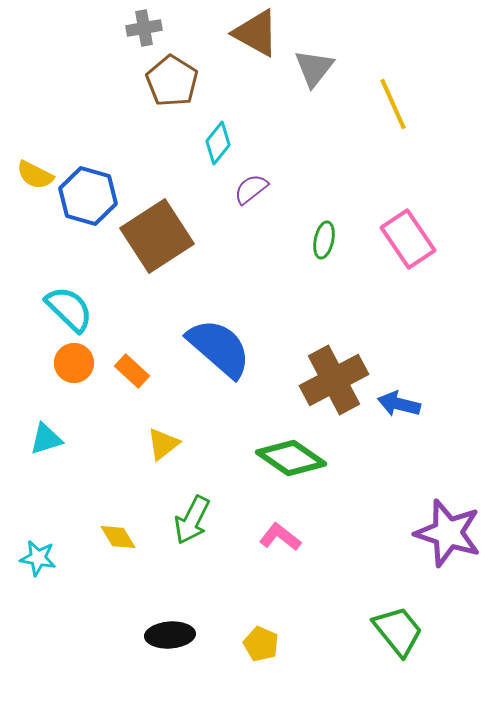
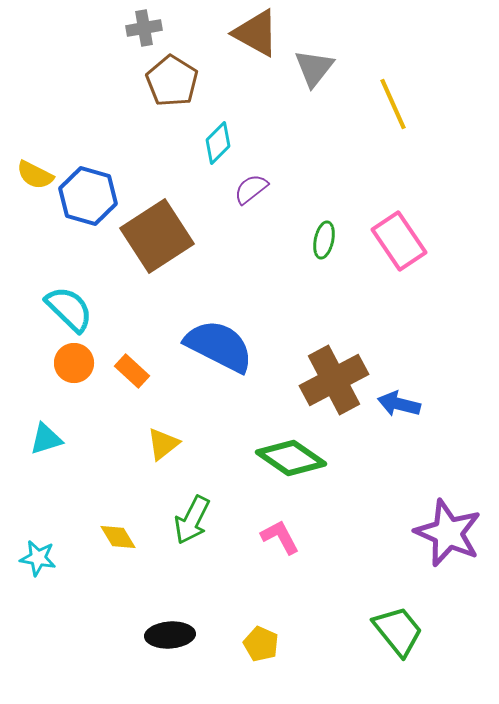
cyan diamond: rotated 6 degrees clockwise
pink rectangle: moved 9 px left, 2 px down
blue semicircle: moved 2 px up; rotated 14 degrees counterclockwise
purple star: rotated 6 degrees clockwise
pink L-shape: rotated 24 degrees clockwise
